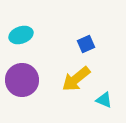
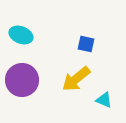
cyan ellipse: rotated 40 degrees clockwise
blue square: rotated 36 degrees clockwise
